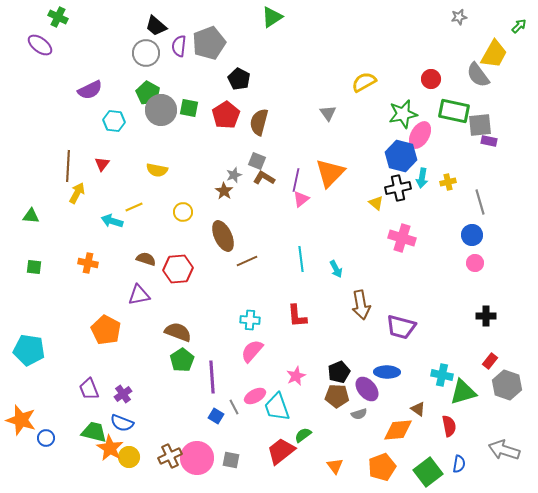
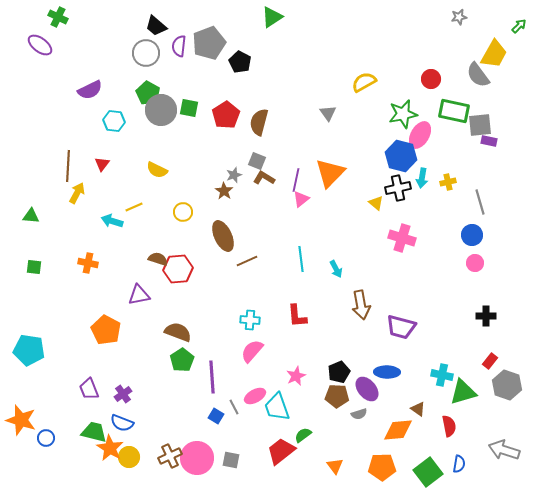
black pentagon at (239, 79): moved 1 px right, 17 px up
yellow semicircle at (157, 170): rotated 15 degrees clockwise
brown semicircle at (146, 259): moved 12 px right
orange pentagon at (382, 467): rotated 20 degrees clockwise
